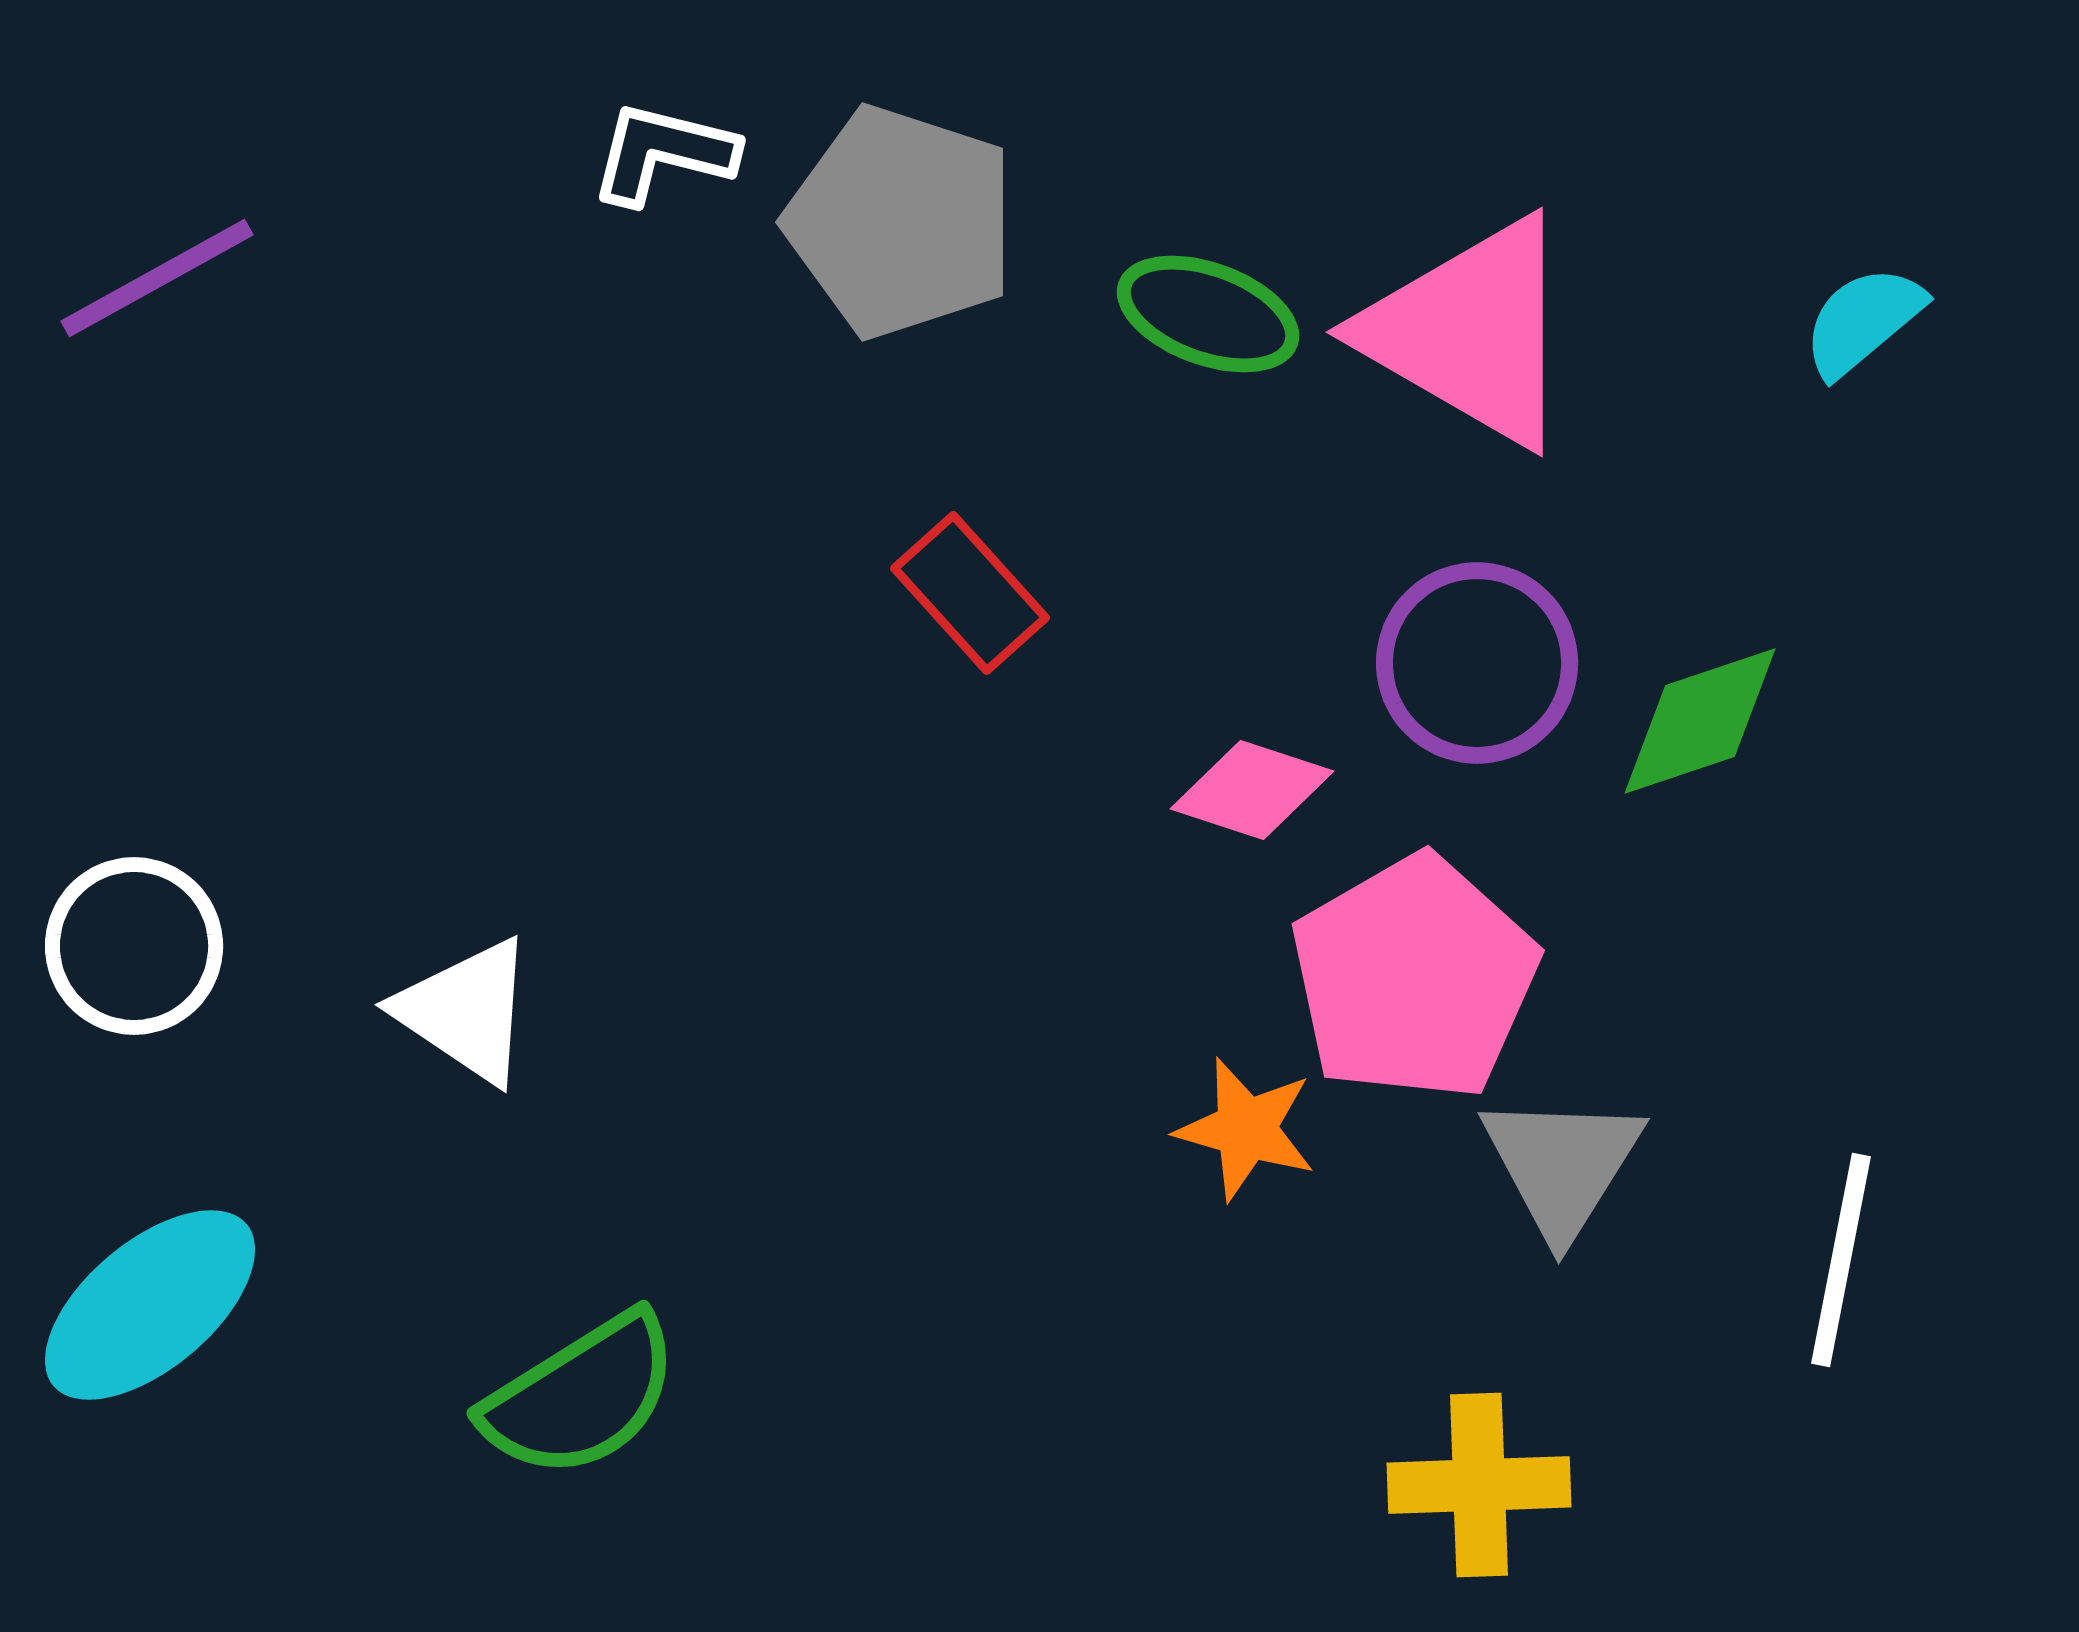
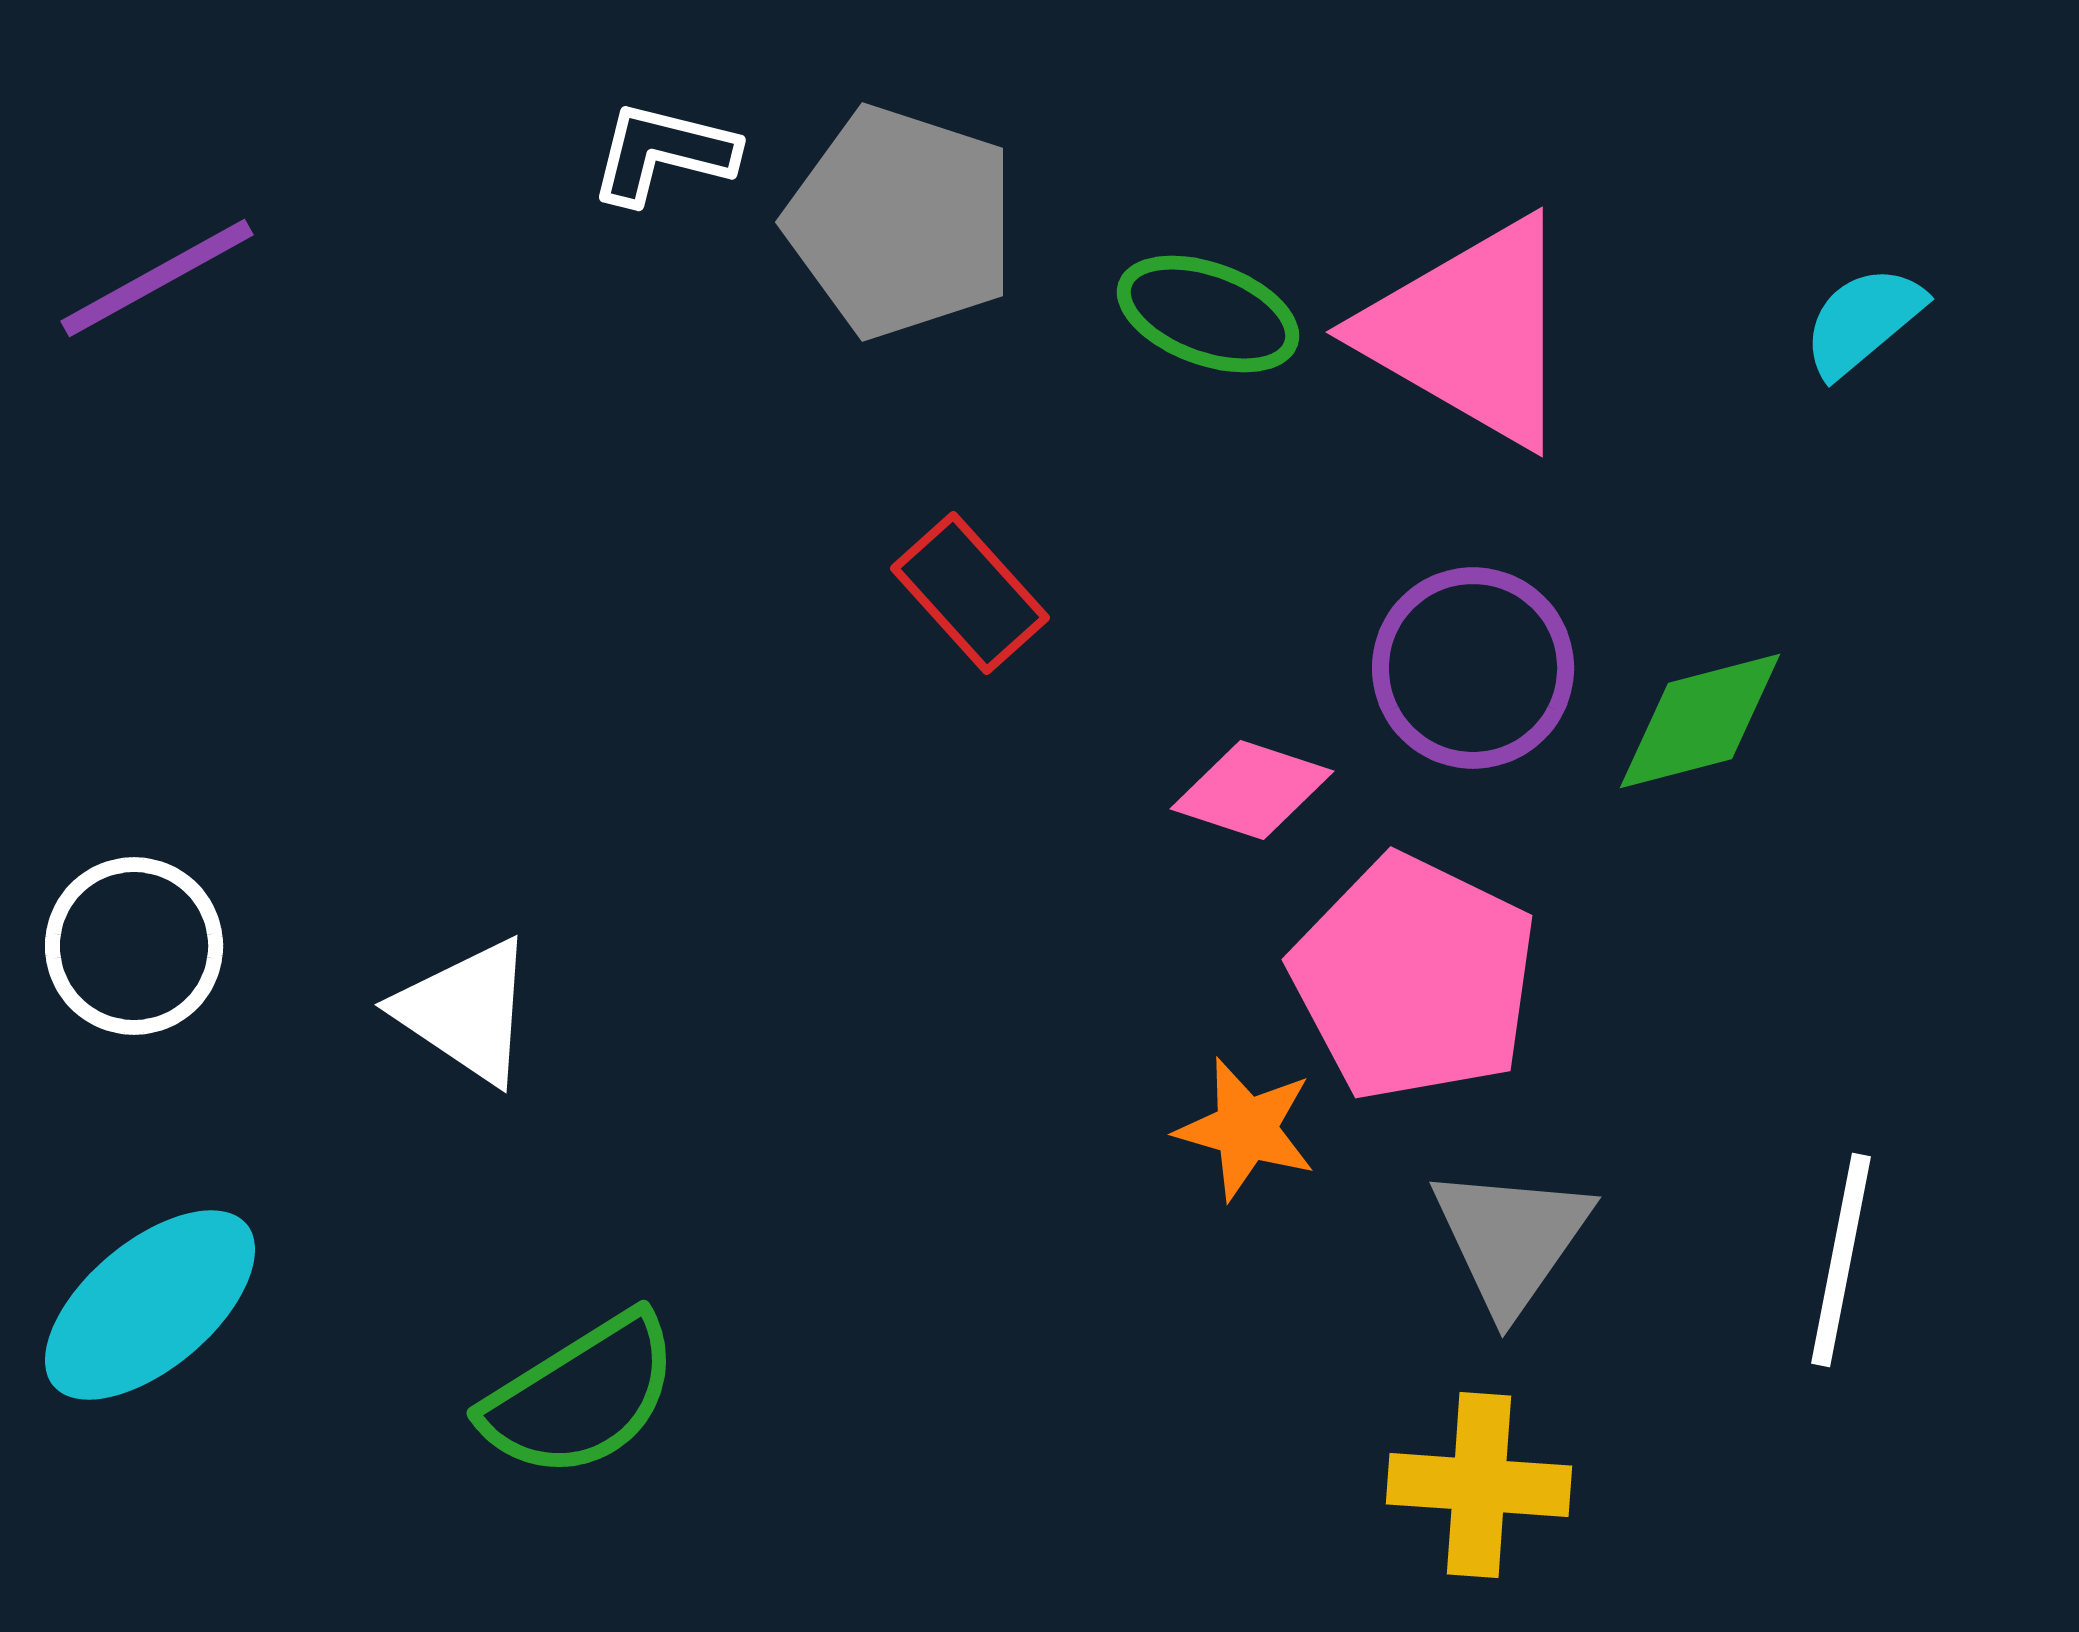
purple circle: moved 4 px left, 5 px down
green diamond: rotated 4 degrees clockwise
pink pentagon: rotated 16 degrees counterclockwise
gray triangle: moved 51 px left, 74 px down; rotated 3 degrees clockwise
yellow cross: rotated 6 degrees clockwise
